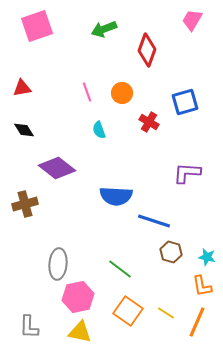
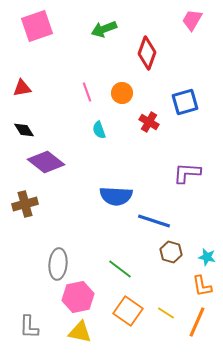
red diamond: moved 3 px down
purple diamond: moved 11 px left, 6 px up
